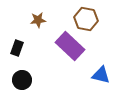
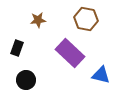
purple rectangle: moved 7 px down
black circle: moved 4 px right
